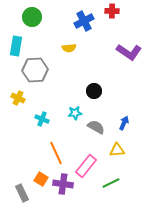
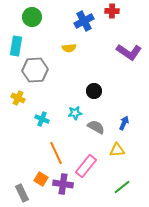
green line: moved 11 px right, 4 px down; rotated 12 degrees counterclockwise
